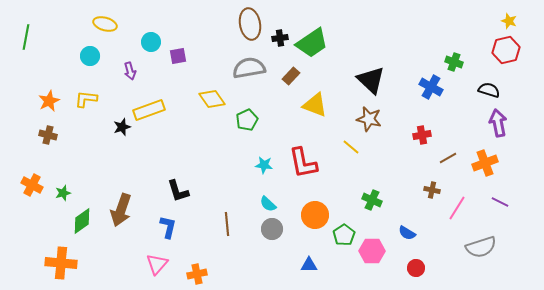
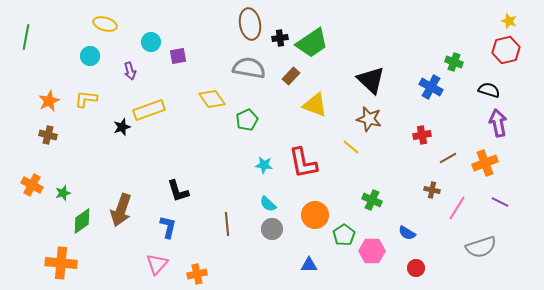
gray semicircle at (249, 68): rotated 20 degrees clockwise
